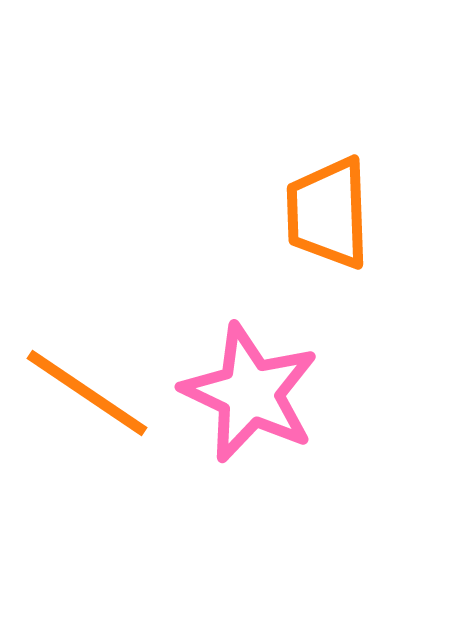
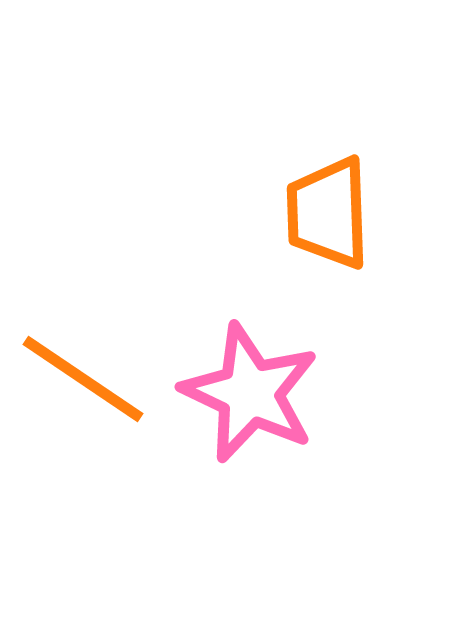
orange line: moved 4 px left, 14 px up
